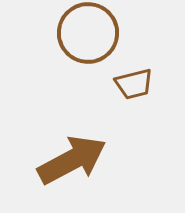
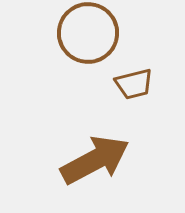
brown arrow: moved 23 px right
